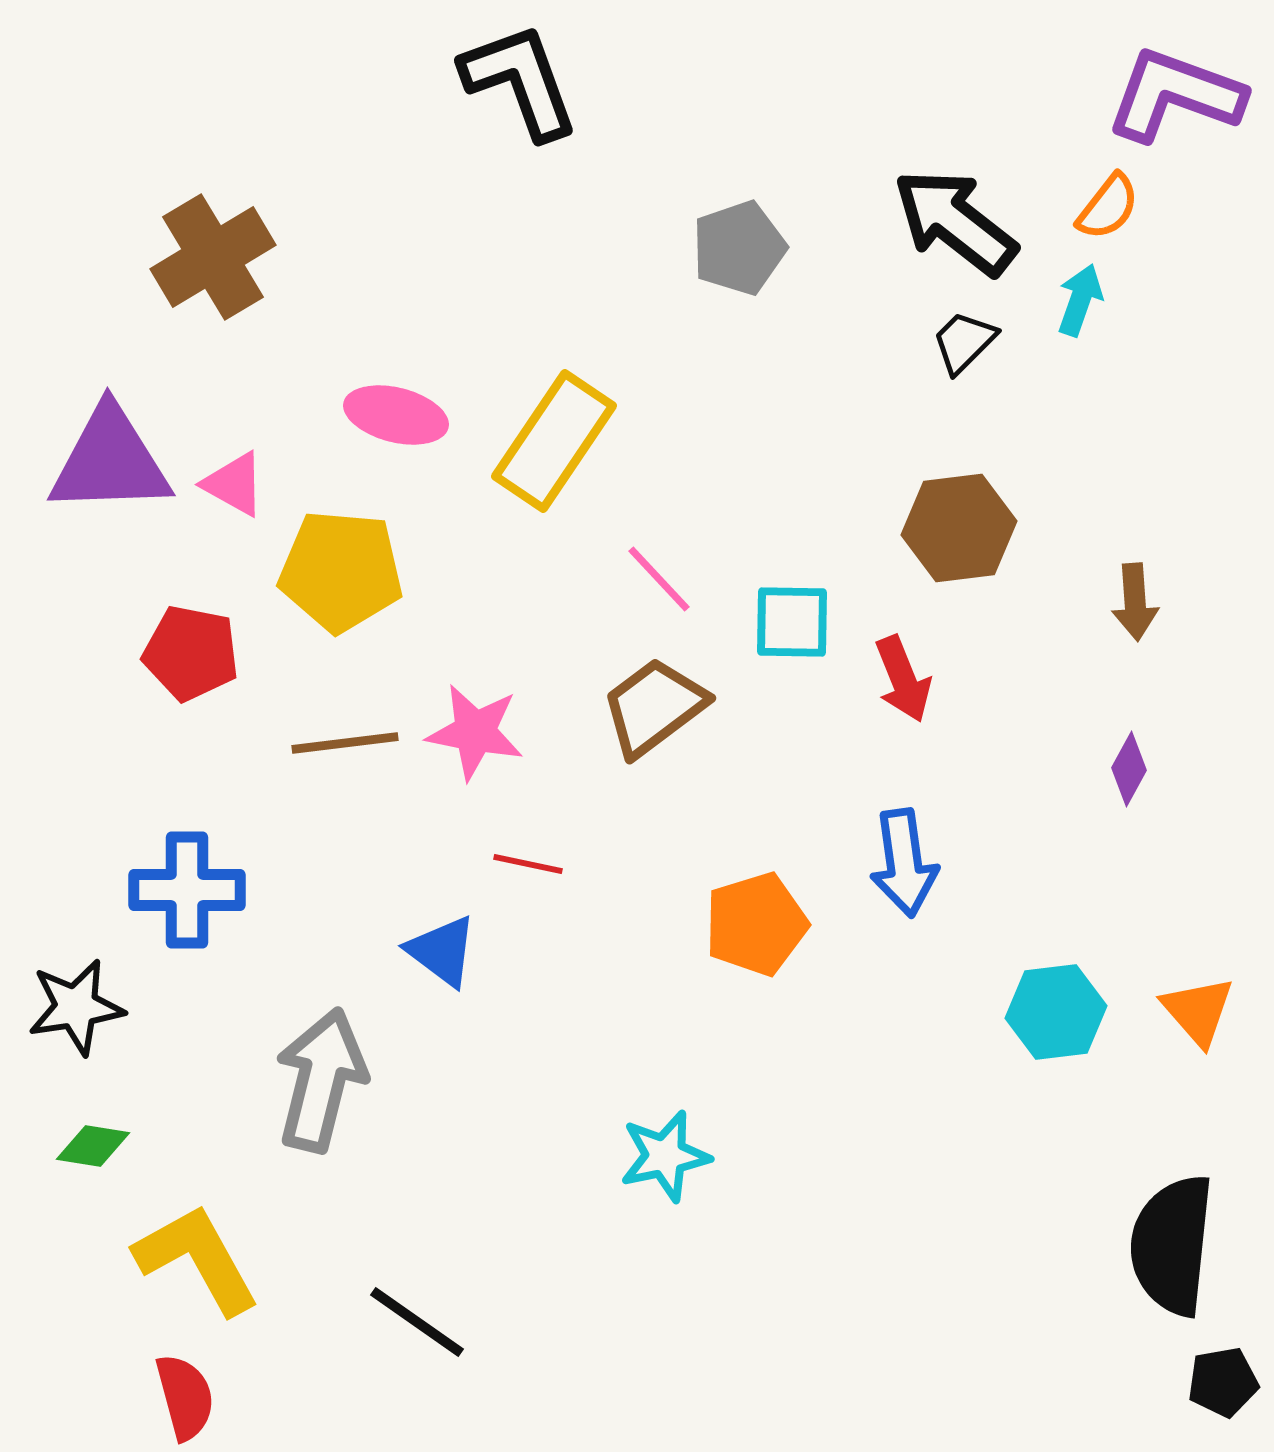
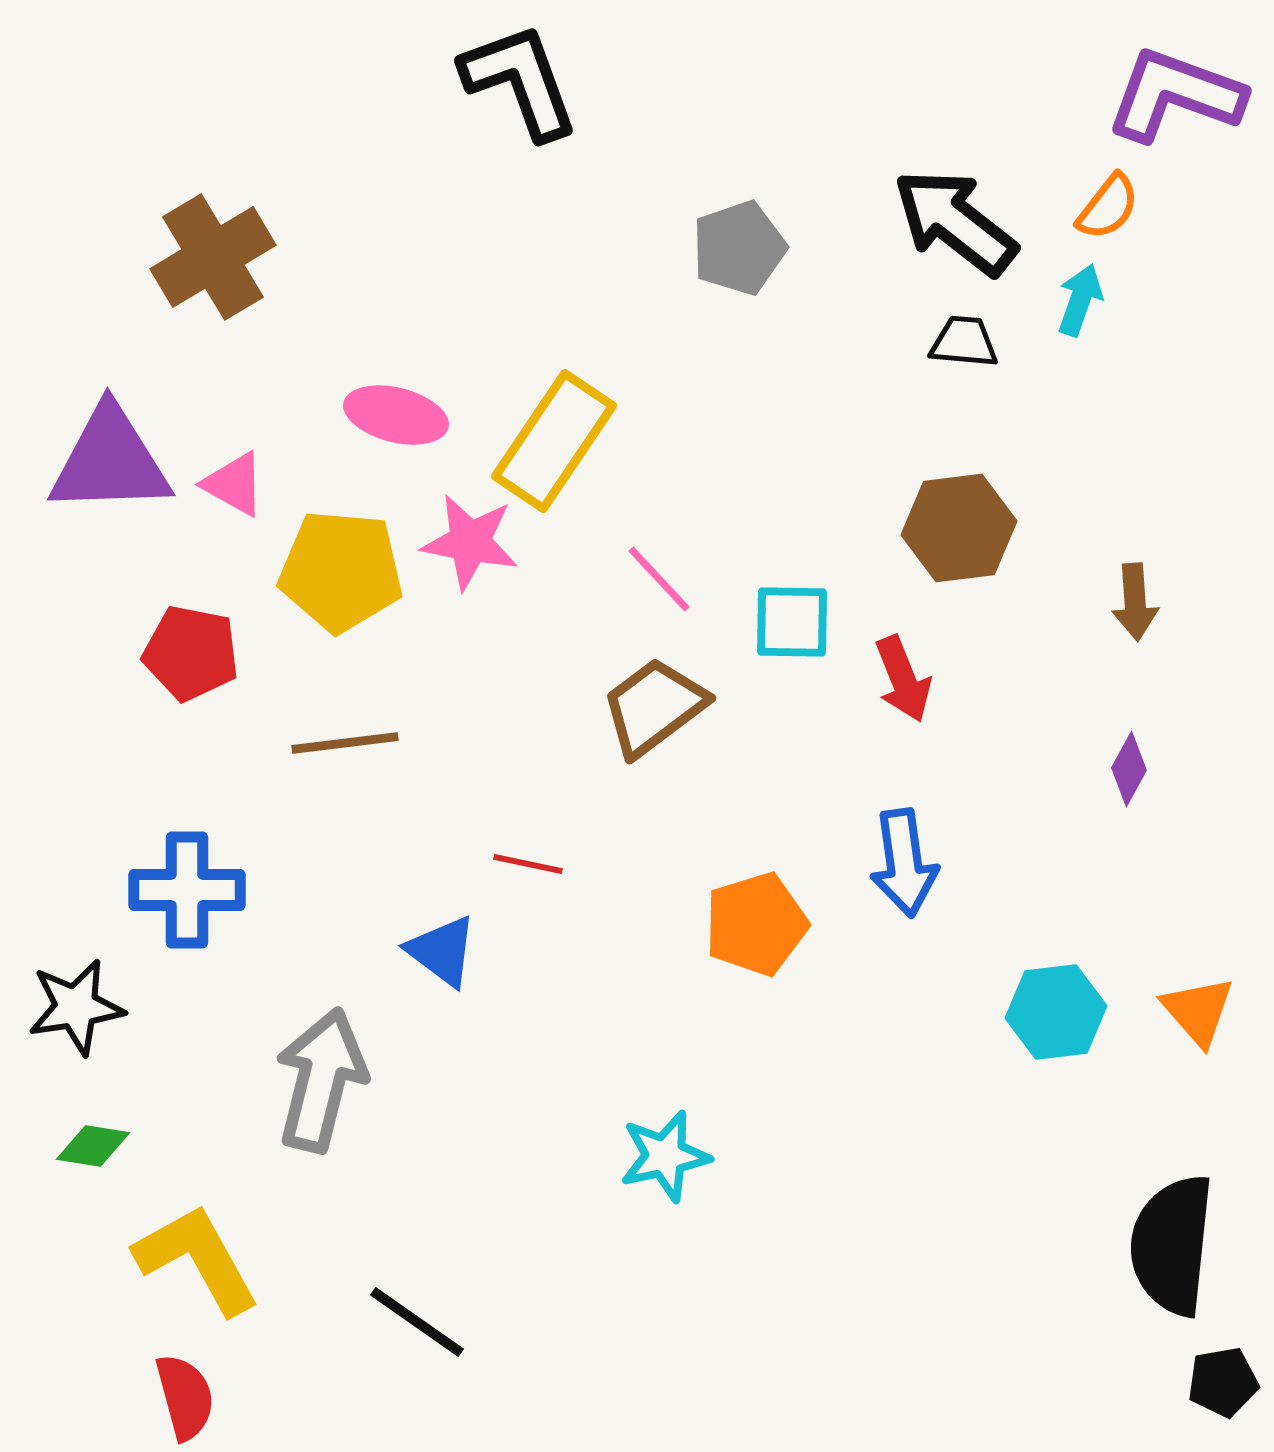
black trapezoid: rotated 50 degrees clockwise
pink star: moved 5 px left, 190 px up
